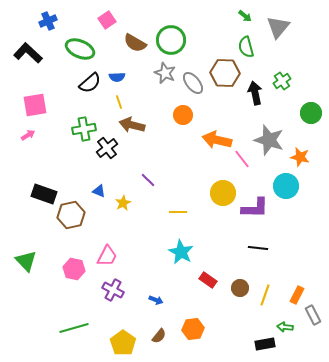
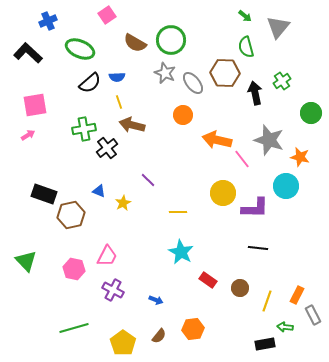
pink square at (107, 20): moved 5 px up
yellow line at (265, 295): moved 2 px right, 6 px down
